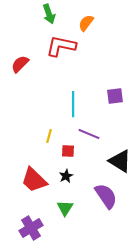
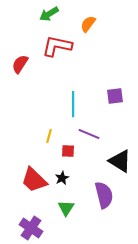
green arrow: rotated 78 degrees clockwise
orange semicircle: moved 2 px right, 1 px down
red L-shape: moved 4 px left
red semicircle: rotated 12 degrees counterclockwise
black star: moved 4 px left, 2 px down
purple semicircle: moved 2 px left, 1 px up; rotated 20 degrees clockwise
green triangle: moved 1 px right
purple cross: rotated 25 degrees counterclockwise
